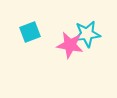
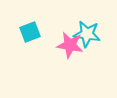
cyan star: rotated 16 degrees clockwise
